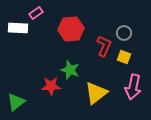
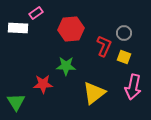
green star: moved 4 px left, 4 px up; rotated 18 degrees counterclockwise
red star: moved 8 px left, 2 px up
yellow triangle: moved 2 px left
green triangle: rotated 24 degrees counterclockwise
